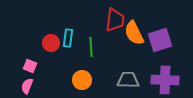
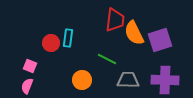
green line: moved 16 px right, 12 px down; rotated 60 degrees counterclockwise
